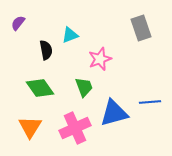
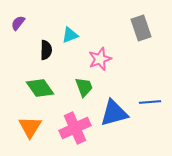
black semicircle: rotated 12 degrees clockwise
